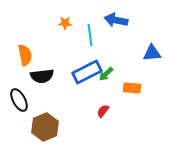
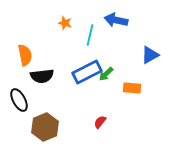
orange star: rotated 16 degrees clockwise
cyan line: rotated 20 degrees clockwise
blue triangle: moved 2 px left, 2 px down; rotated 24 degrees counterclockwise
red semicircle: moved 3 px left, 11 px down
